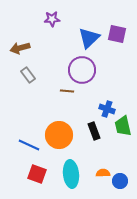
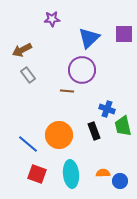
purple square: moved 7 px right; rotated 12 degrees counterclockwise
brown arrow: moved 2 px right, 2 px down; rotated 12 degrees counterclockwise
blue line: moved 1 px left, 1 px up; rotated 15 degrees clockwise
